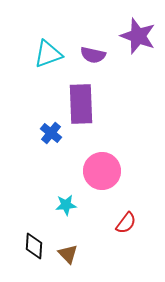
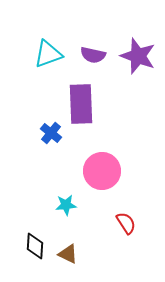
purple star: moved 20 px down
red semicircle: rotated 70 degrees counterclockwise
black diamond: moved 1 px right
brown triangle: rotated 20 degrees counterclockwise
